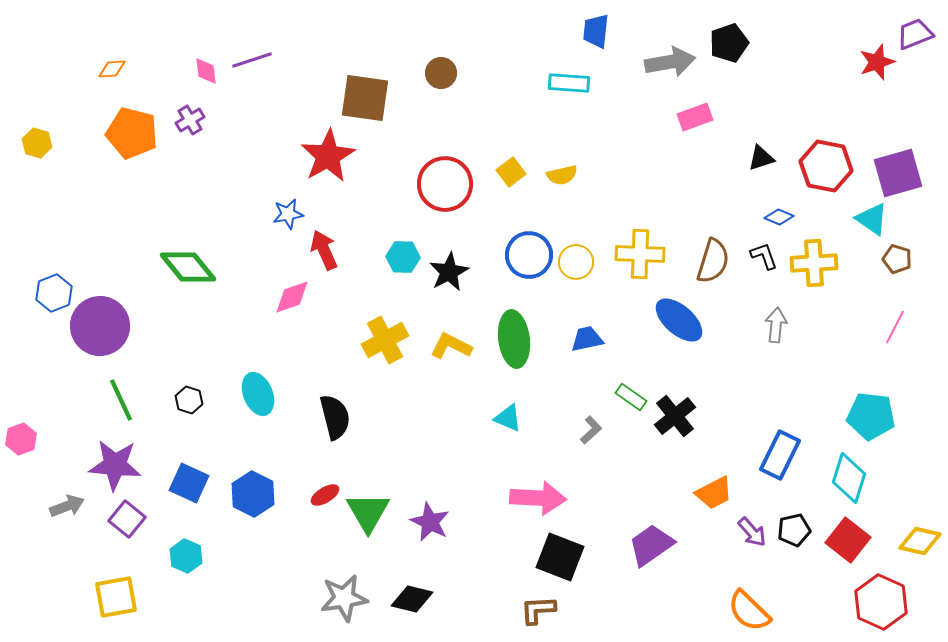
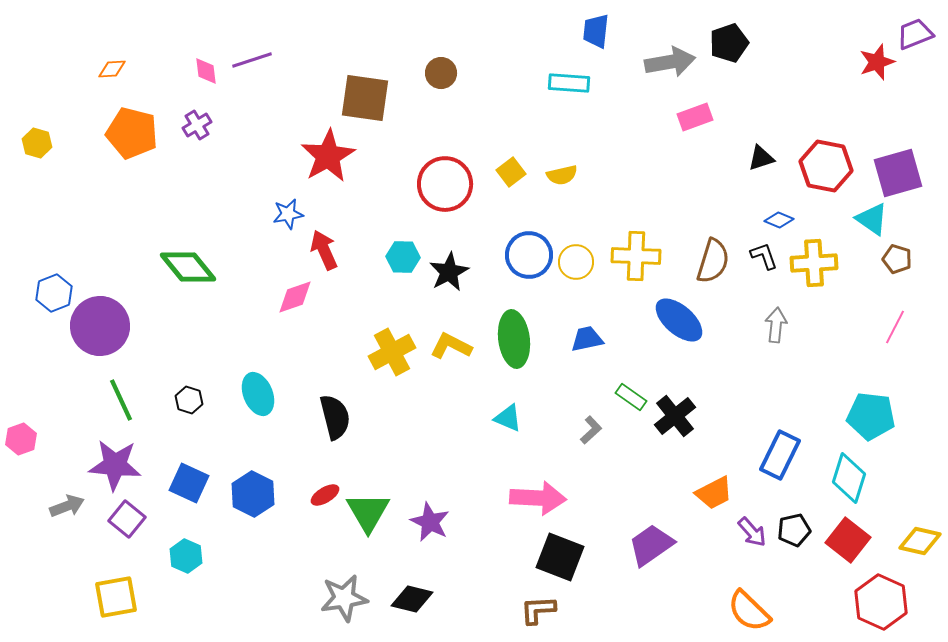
purple cross at (190, 120): moved 7 px right, 5 px down
blue diamond at (779, 217): moved 3 px down
yellow cross at (640, 254): moved 4 px left, 2 px down
pink diamond at (292, 297): moved 3 px right
yellow cross at (385, 340): moved 7 px right, 12 px down
